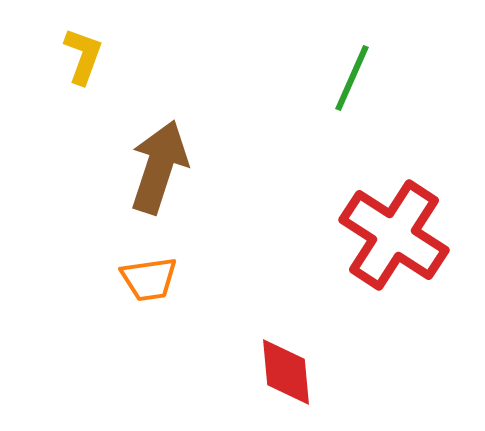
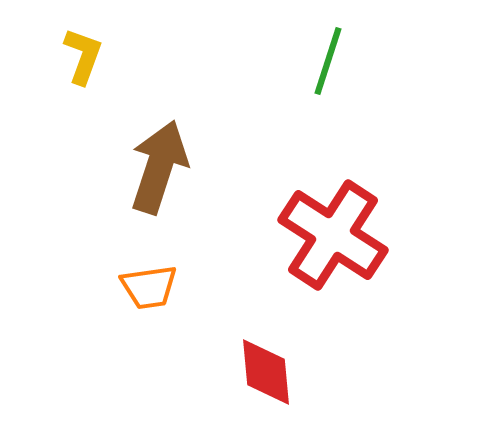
green line: moved 24 px left, 17 px up; rotated 6 degrees counterclockwise
red cross: moved 61 px left
orange trapezoid: moved 8 px down
red diamond: moved 20 px left
